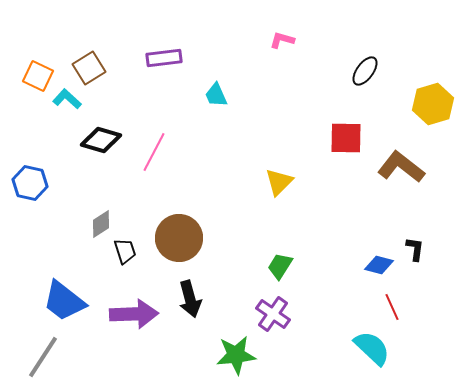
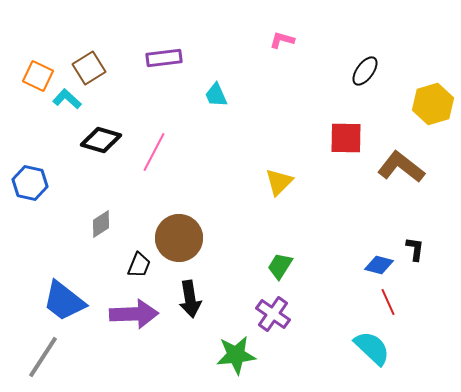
black trapezoid: moved 14 px right, 14 px down; rotated 40 degrees clockwise
black arrow: rotated 6 degrees clockwise
red line: moved 4 px left, 5 px up
